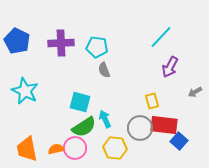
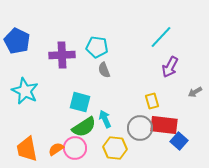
purple cross: moved 1 px right, 12 px down
orange semicircle: rotated 21 degrees counterclockwise
